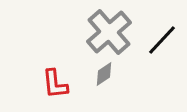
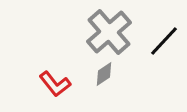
black line: moved 2 px right, 1 px down
red L-shape: rotated 32 degrees counterclockwise
